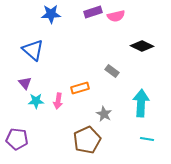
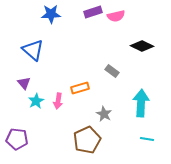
purple triangle: moved 1 px left
cyan star: rotated 28 degrees counterclockwise
